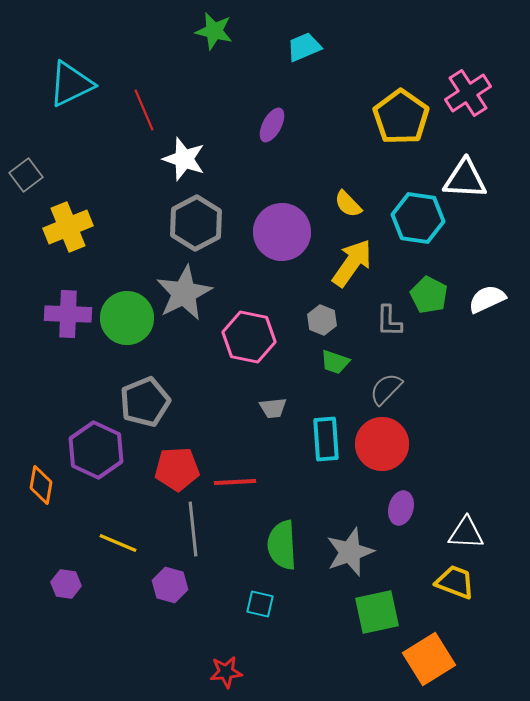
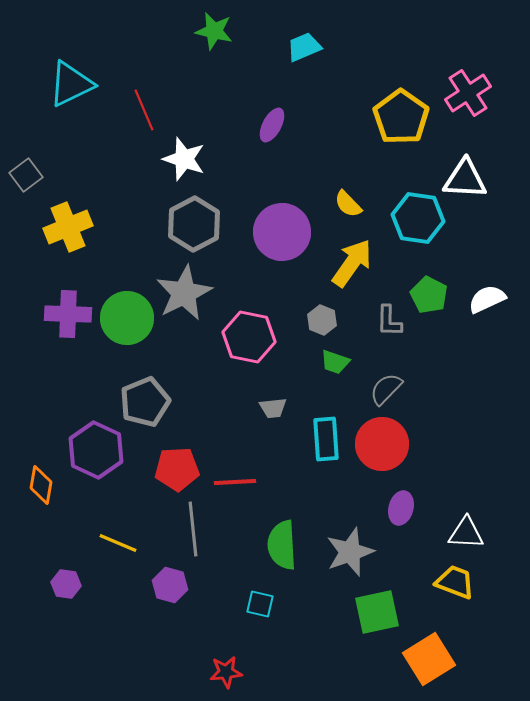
gray hexagon at (196, 223): moved 2 px left, 1 px down
